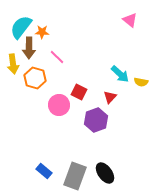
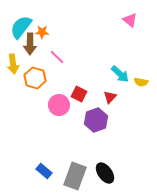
brown arrow: moved 1 px right, 4 px up
red square: moved 2 px down
